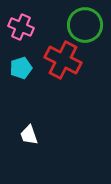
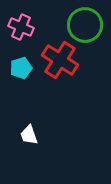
red cross: moved 3 px left; rotated 6 degrees clockwise
